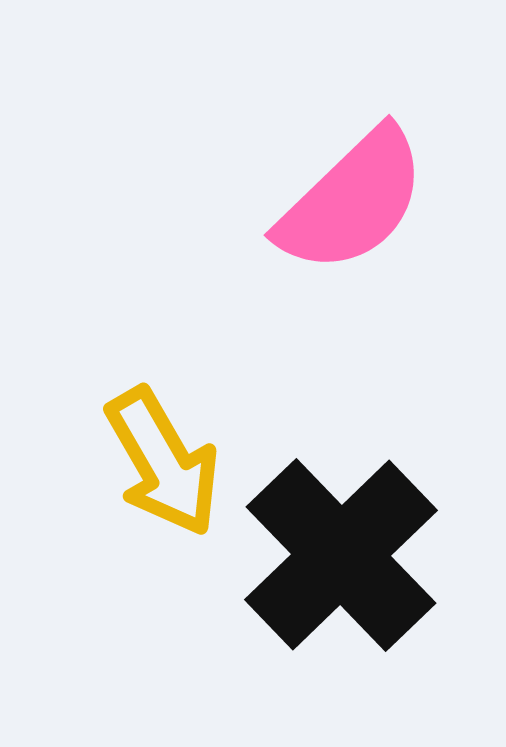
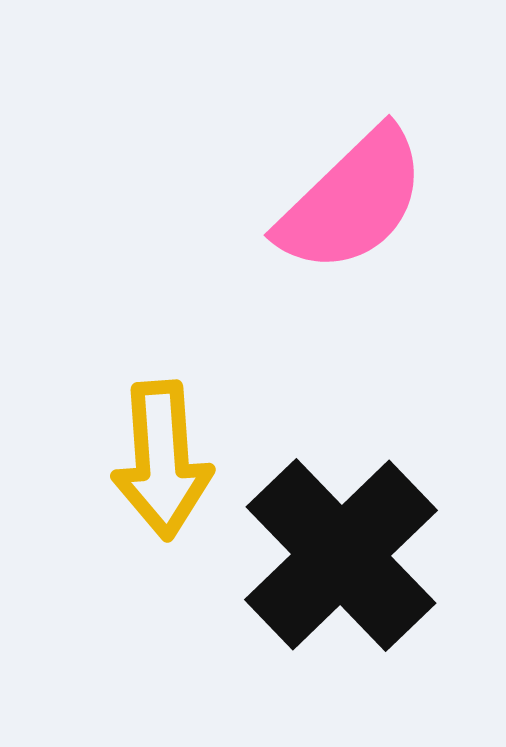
yellow arrow: moved 1 px left, 2 px up; rotated 26 degrees clockwise
